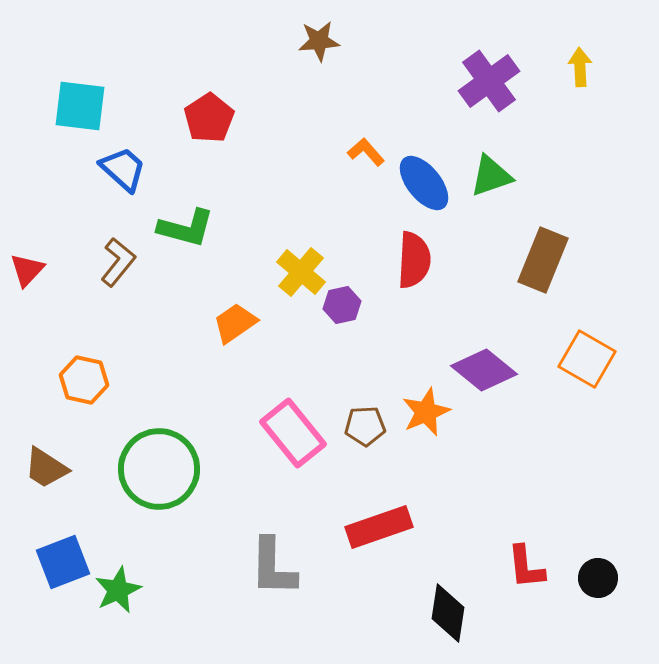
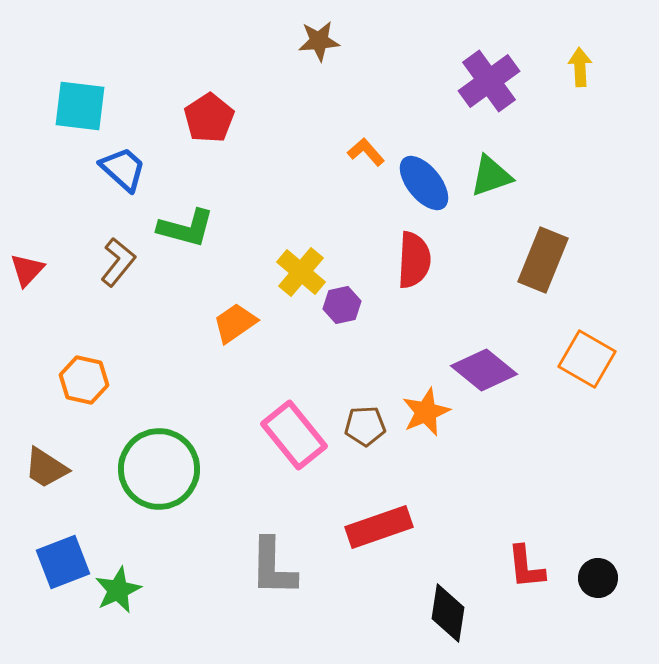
pink rectangle: moved 1 px right, 2 px down
